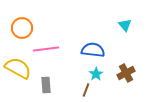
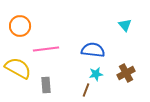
orange circle: moved 2 px left, 2 px up
cyan star: rotated 24 degrees clockwise
